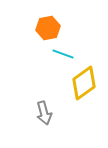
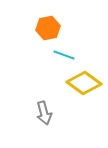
cyan line: moved 1 px right, 1 px down
yellow diamond: rotated 72 degrees clockwise
